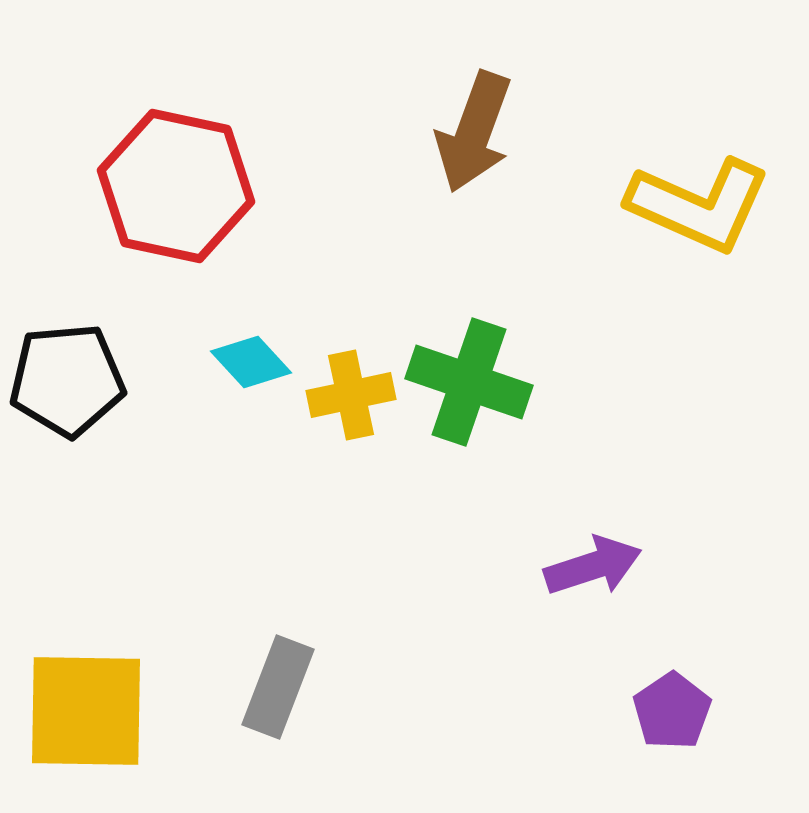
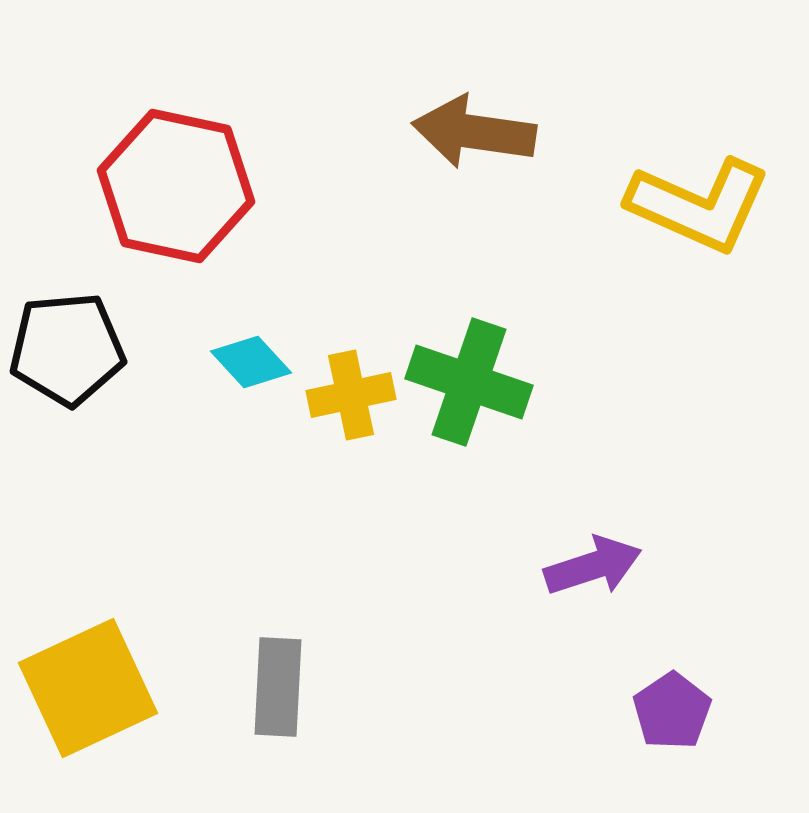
brown arrow: rotated 78 degrees clockwise
black pentagon: moved 31 px up
gray rectangle: rotated 18 degrees counterclockwise
yellow square: moved 2 px right, 23 px up; rotated 26 degrees counterclockwise
